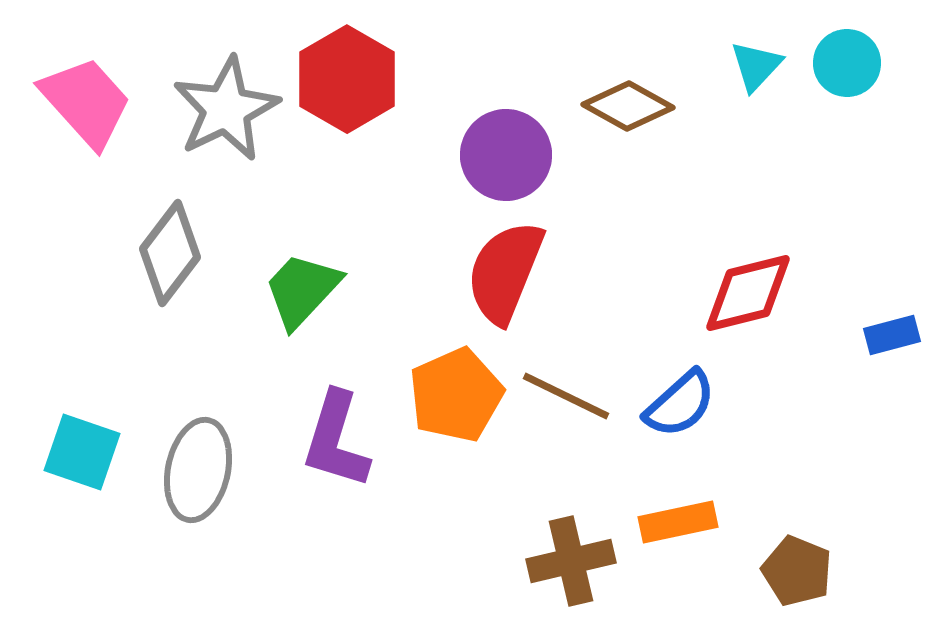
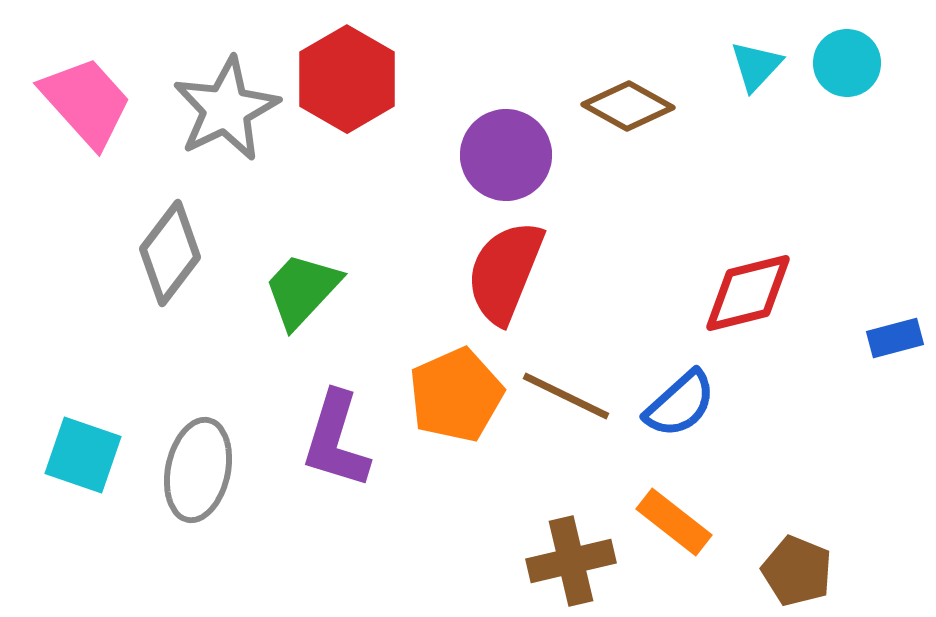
blue rectangle: moved 3 px right, 3 px down
cyan square: moved 1 px right, 3 px down
orange rectangle: moved 4 px left; rotated 50 degrees clockwise
